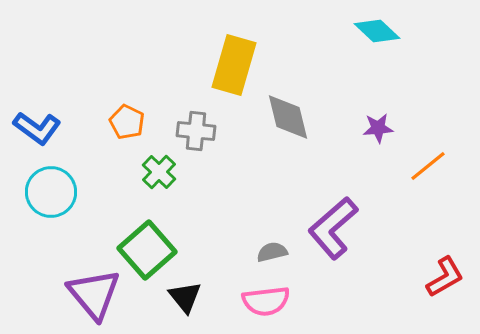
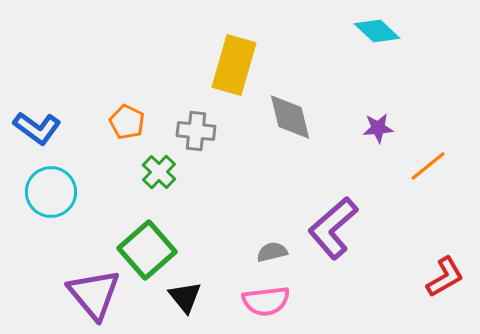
gray diamond: moved 2 px right
